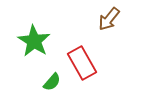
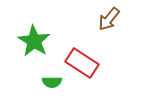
red rectangle: rotated 28 degrees counterclockwise
green semicircle: rotated 48 degrees clockwise
